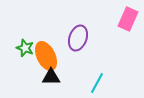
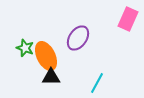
purple ellipse: rotated 15 degrees clockwise
